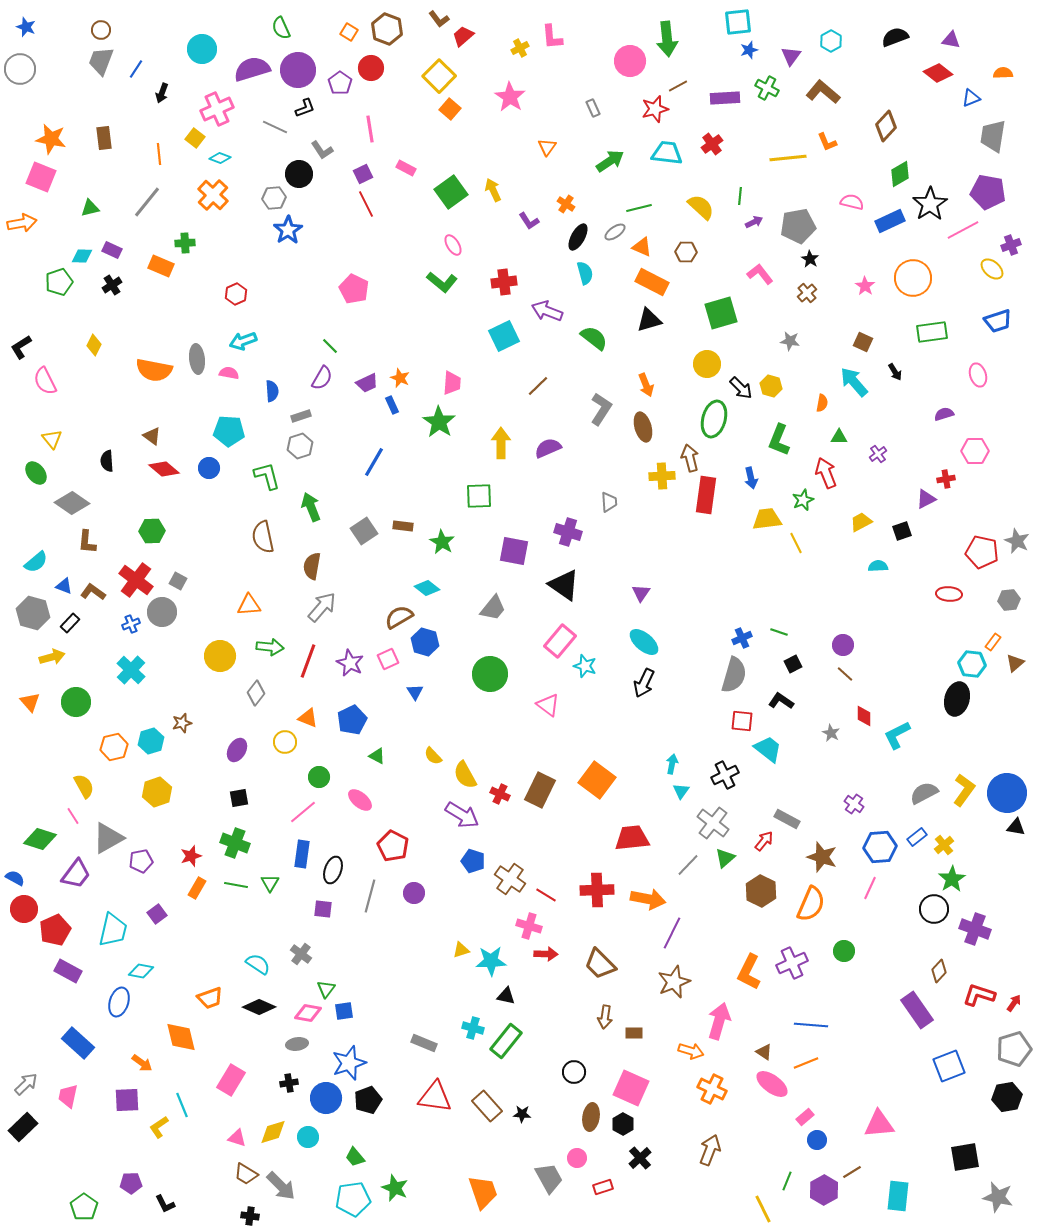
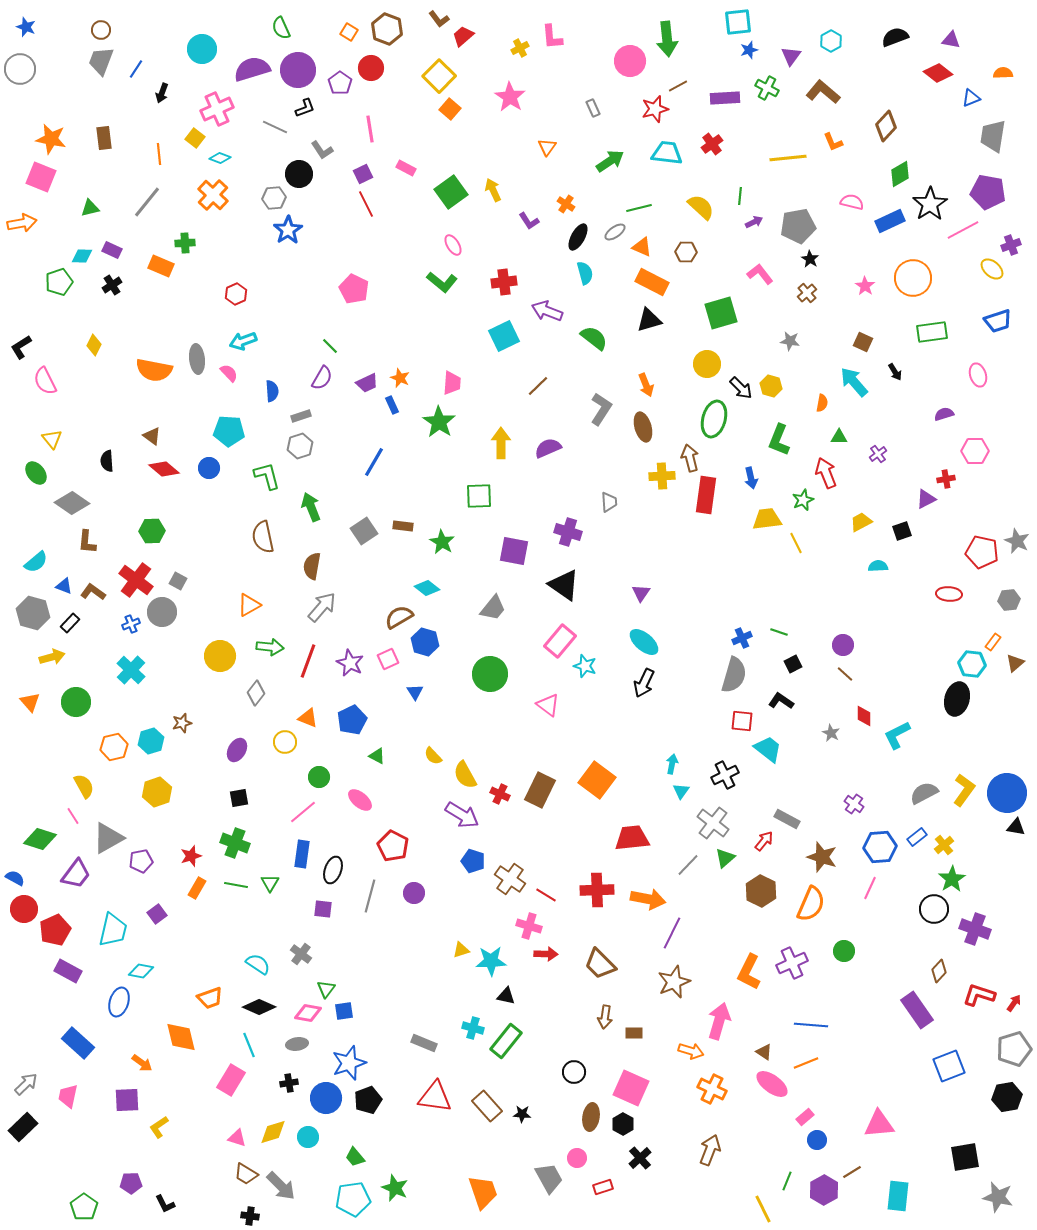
orange L-shape at (827, 142): moved 6 px right
pink semicircle at (229, 373): rotated 36 degrees clockwise
orange triangle at (249, 605): rotated 25 degrees counterclockwise
cyan line at (182, 1105): moved 67 px right, 60 px up
